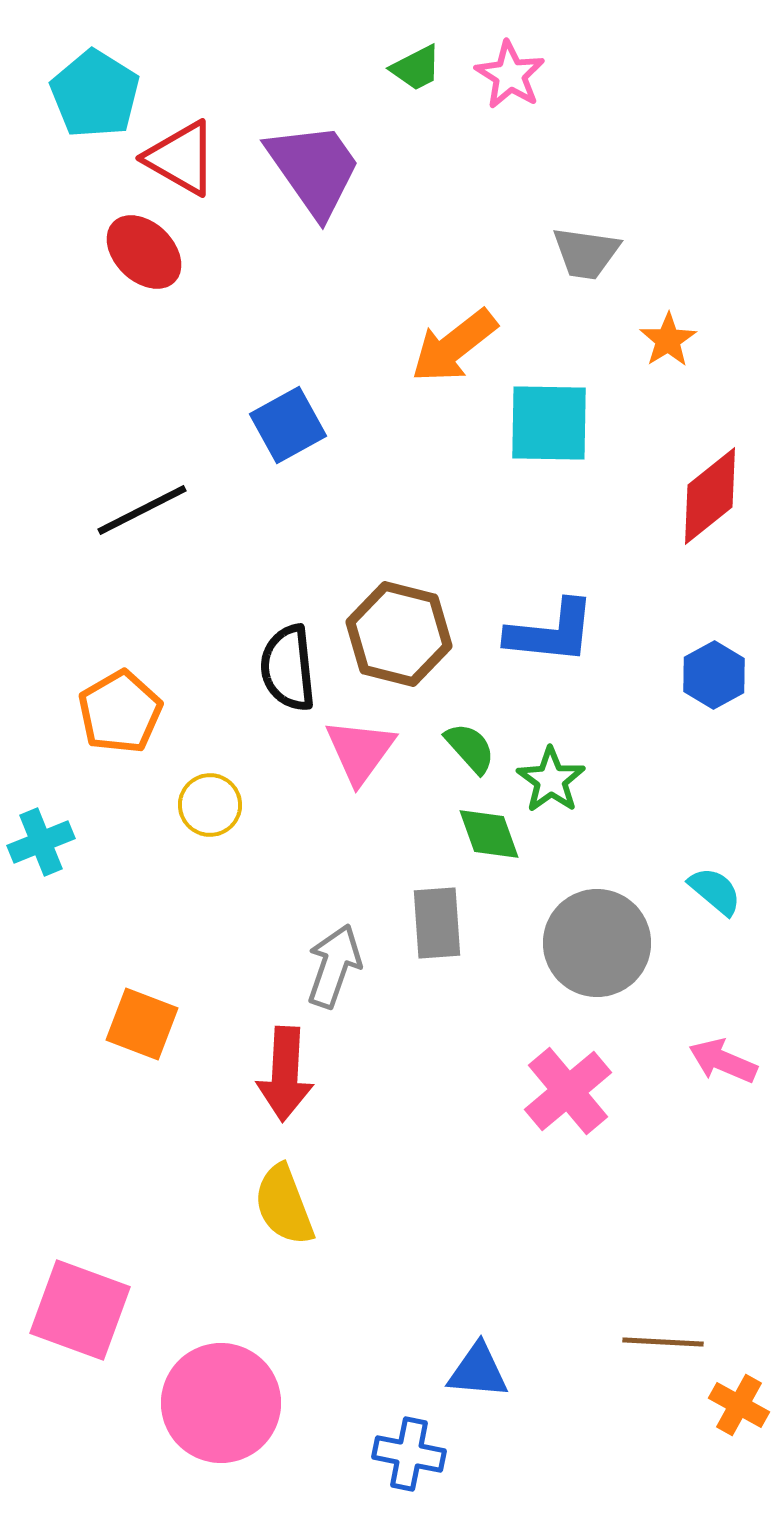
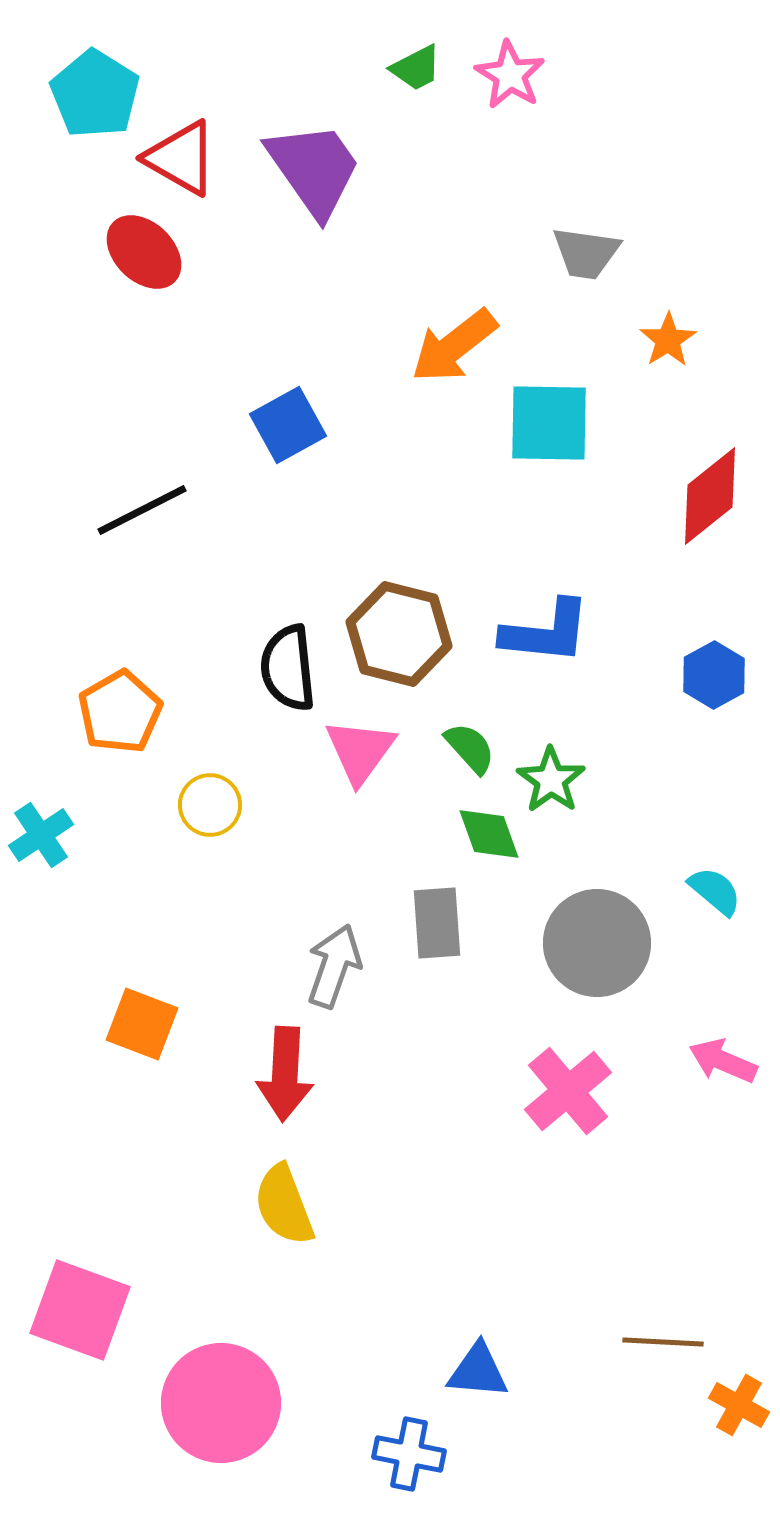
blue L-shape: moved 5 px left
cyan cross: moved 7 px up; rotated 12 degrees counterclockwise
